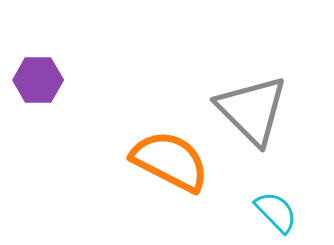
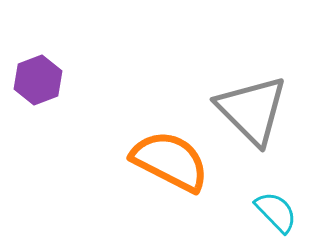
purple hexagon: rotated 21 degrees counterclockwise
